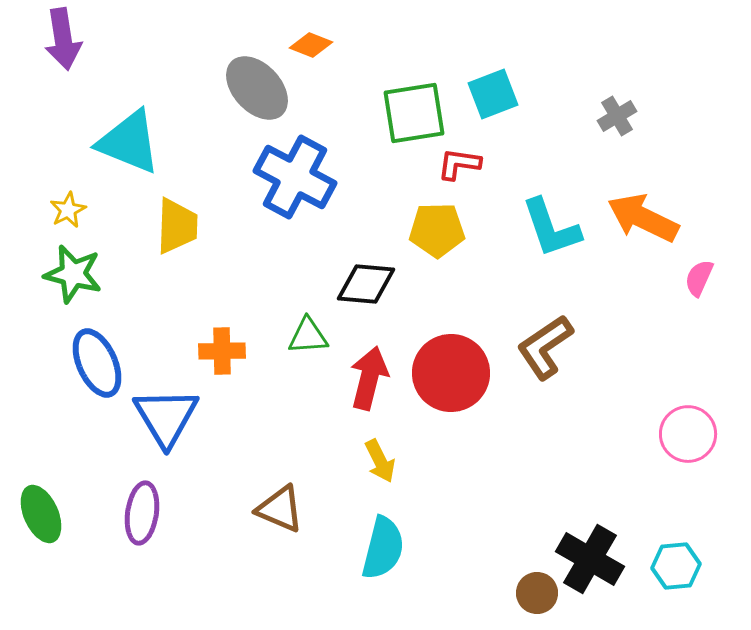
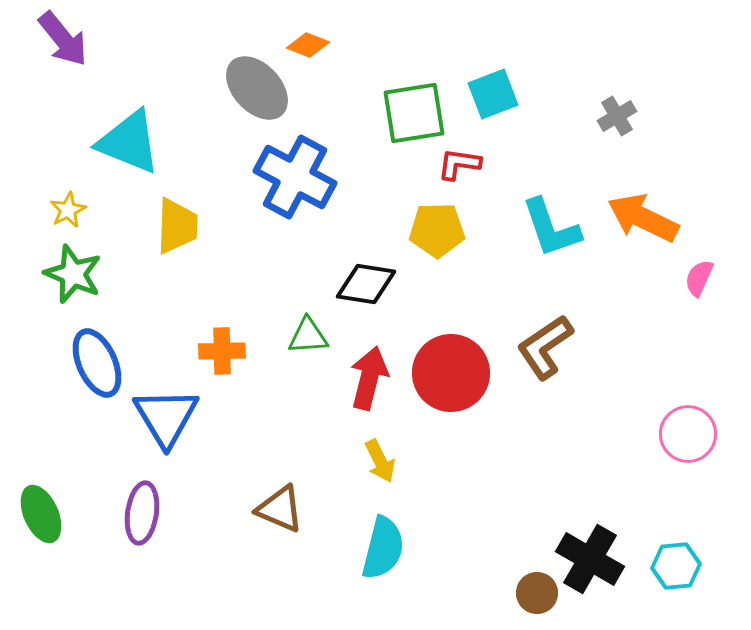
purple arrow: rotated 30 degrees counterclockwise
orange diamond: moved 3 px left
green star: rotated 8 degrees clockwise
black diamond: rotated 4 degrees clockwise
